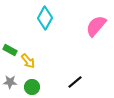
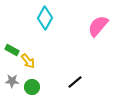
pink semicircle: moved 2 px right
green rectangle: moved 2 px right
gray star: moved 2 px right, 1 px up
